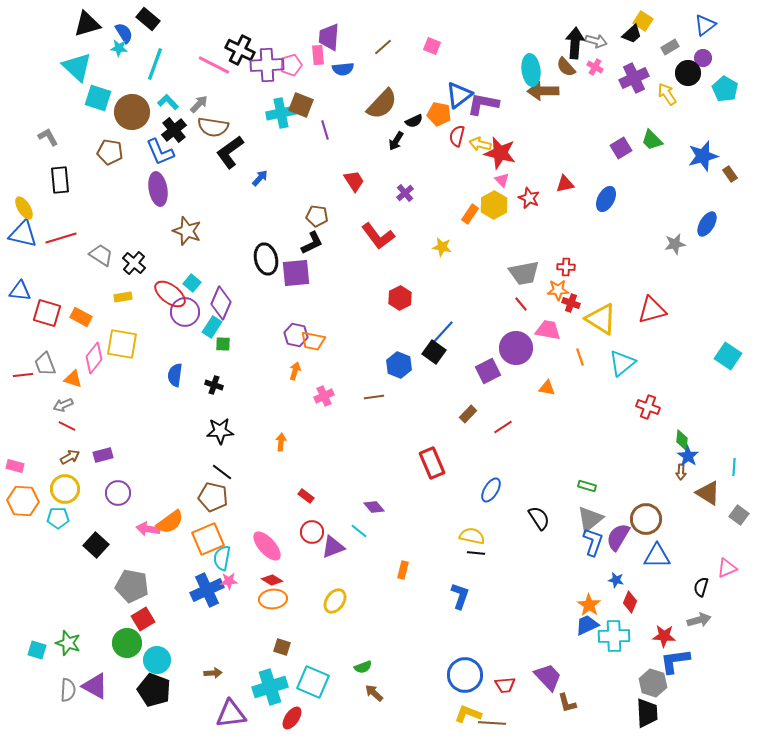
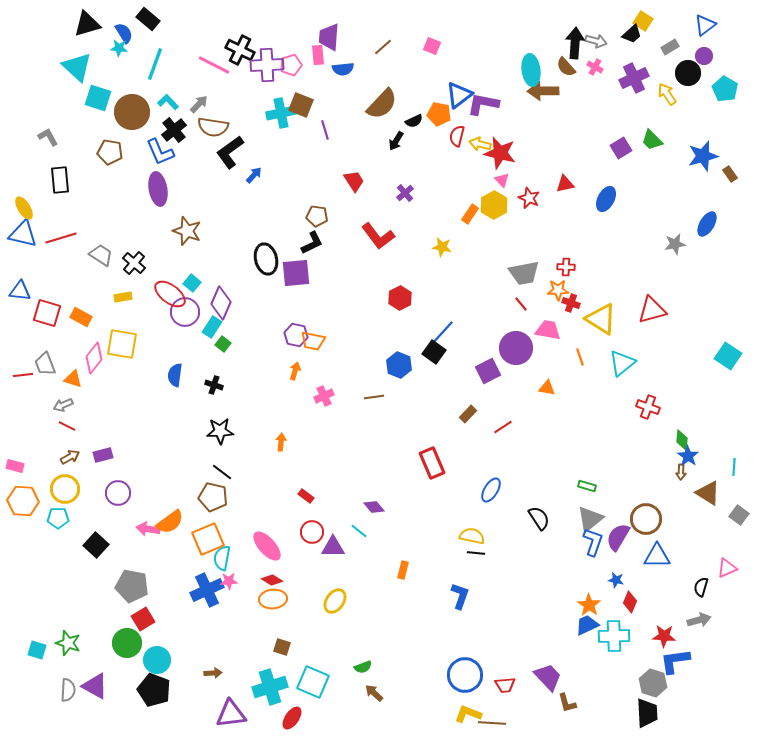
purple circle at (703, 58): moved 1 px right, 2 px up
blue arrow at (260, 178): moved 6 px left, 3 px up
green square at (223, 344): rotated 35 degrees clockwise
purple triangle at (333, 547): rotated 20 degrees clockwise
